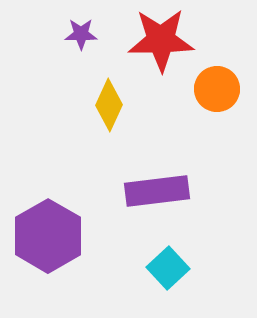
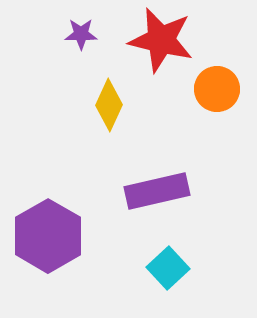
red star: rotated 14 degrees clockwise
purple rectangle: rotated 6 degrees counterclockwise
